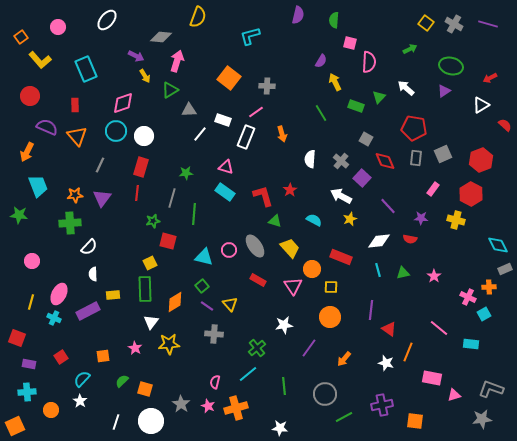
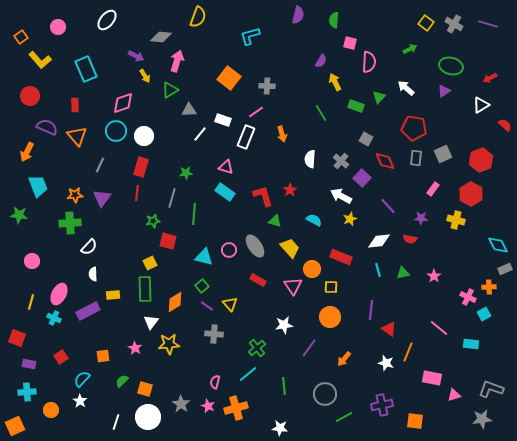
white circle at (151, 421): moved 3 px left, 4 px up
